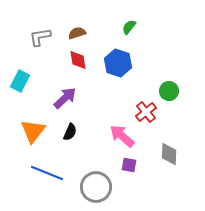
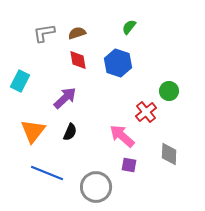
gray L-shape: moved 4 px right, 4 px up
